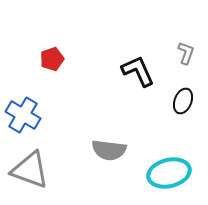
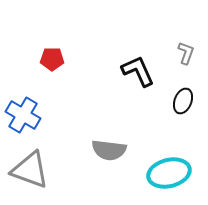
red pentagon: rotated 20 degrees clockwise
